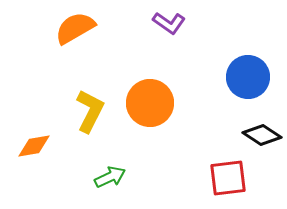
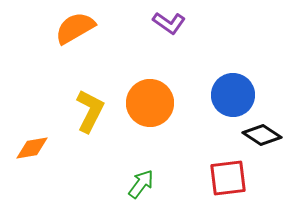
blue circle: moved 15 px left, 18 px down
orange diamond: moved 2 px left, 2 px down
green arrow: moved 31 px right, 7 px down; rotated 28 degrees counterclockwise
